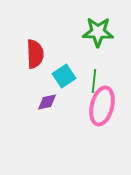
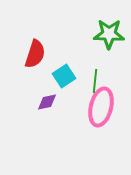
green star: moved 11 px right, 2 px down
red semicircle: rotated 20 degrees clockwise
green line: moved 1 px right
pink ellipse: moved 1 px left, 1 px down
